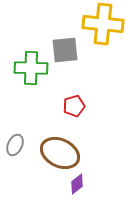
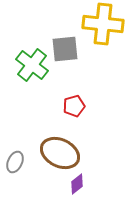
gray square: moved 1 px up
green cross: moved 1 px right, 3 px up; rotated 36 degrees clockwise
gray ellipse: moved 17 px down
